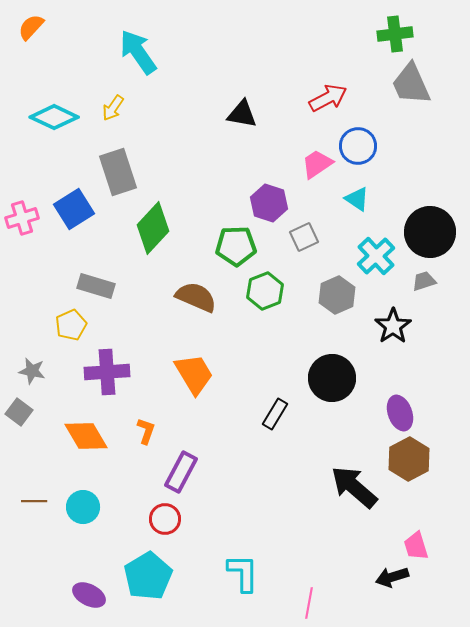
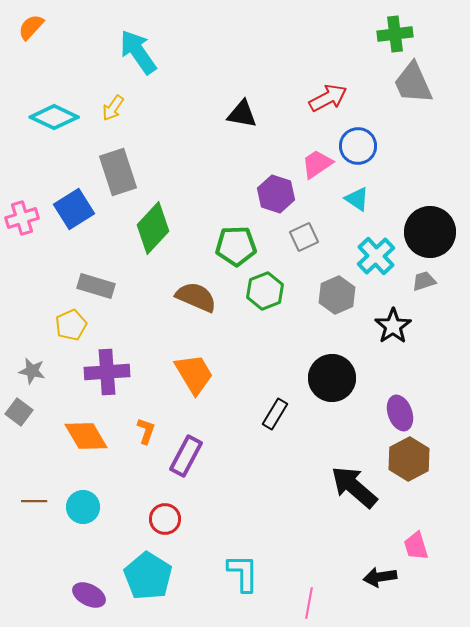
gray trapezoid at (411, 84): moved 2 px right, 1 px up
purple hexagon at (269, 203): moved 7 px right, 9 px up
purple rectangle at (181, 472): moved 5 px right, 16 px up
cyan pentagon at (148, 576): rotated 9 degrees counterclockwise
black arrow at (392, 577): moved 12 px left; rotated 8 degrees clockwise
